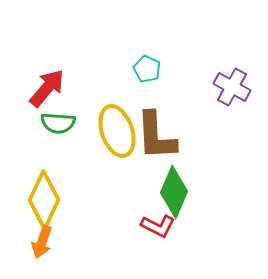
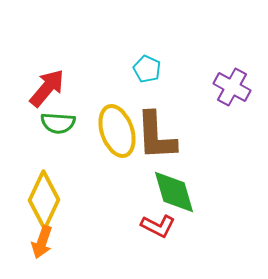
green diamond: rotated 39 degrees counterclockwise
